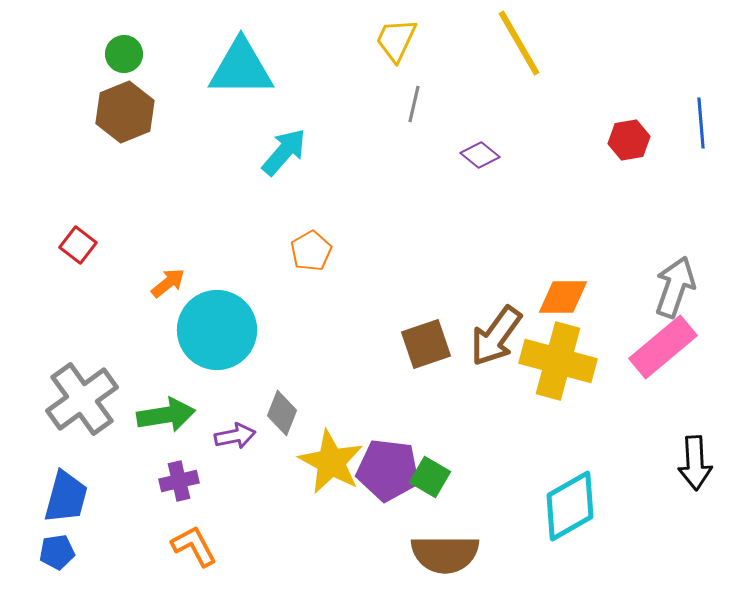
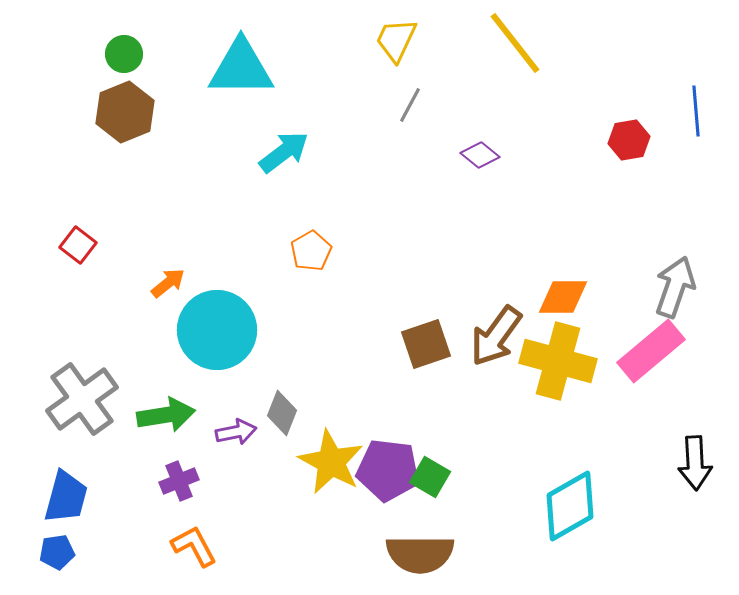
yellow line: moved 4 px left; rotated 8 degrees counterclockwise
gray line: moved 4 px left, 1 px down; rotated 15 degrees clockwise
blue line: moved 5 px left, 12 px up
cyan arrow: rotated 12 degrees clockwise
pink rectangle: moved 12 px left, 4 px down
purple arrow: moved 1 px right, 4 px up
purple cross: rotated 9 degrees counterclockwise
brown semicircle: moved 25 px left
